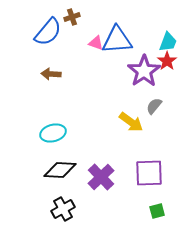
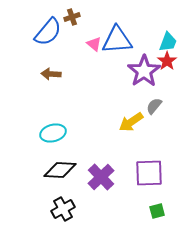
pink triangle: moved 2 px left, 1 px down; rotated 21 degrees clockwise
yellow arrow: rotated 110 degrees clockwise
